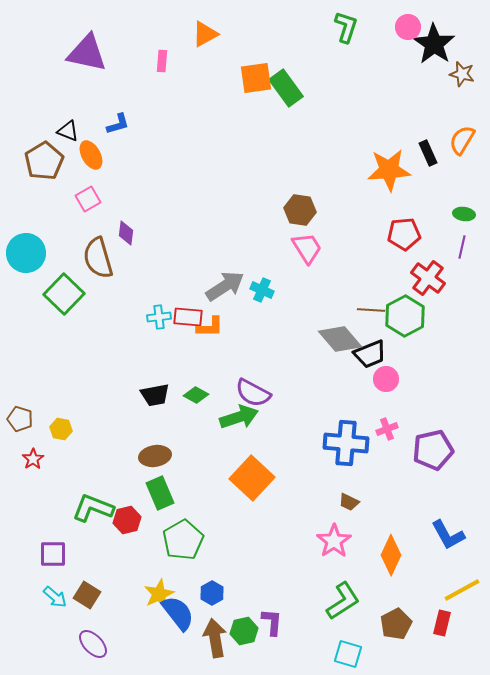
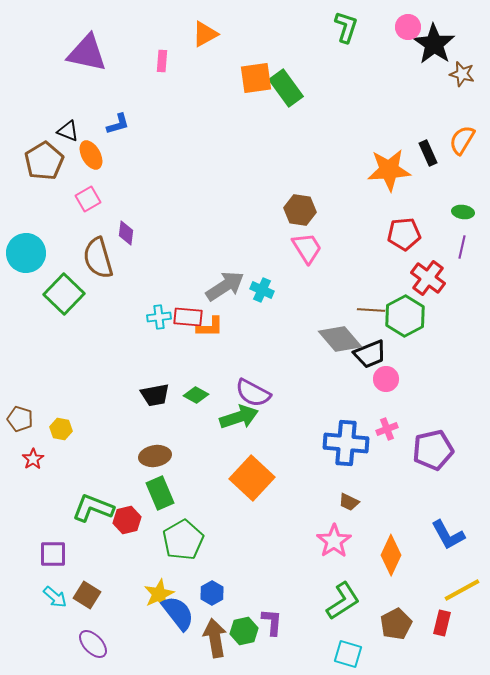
green ellipse at (464, 214): moved 1 px left, 2 px up
